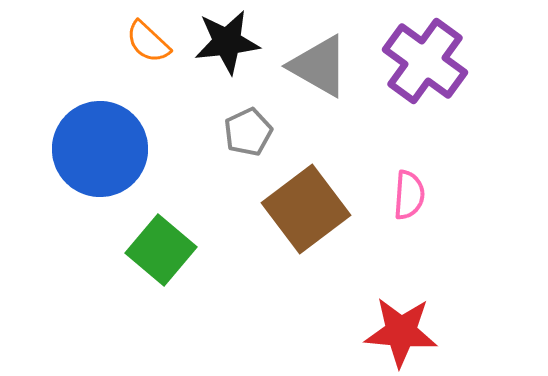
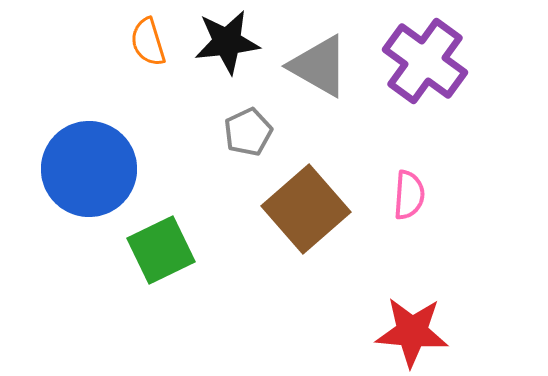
orange semicircle: rotated 30 degrees clockwise
blue circle: moved 11 px left, 20 px down
brown square: rotated 4 degrees counterclockwise
green square: rotated 24 degrees clockwise
red star: moved 11 px right
